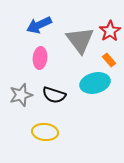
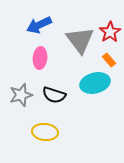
red star: moved 1 px down
